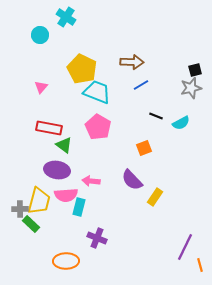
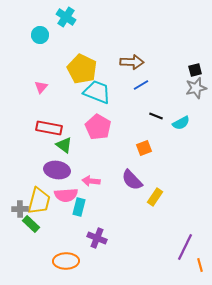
gray star: moved 5 px right
